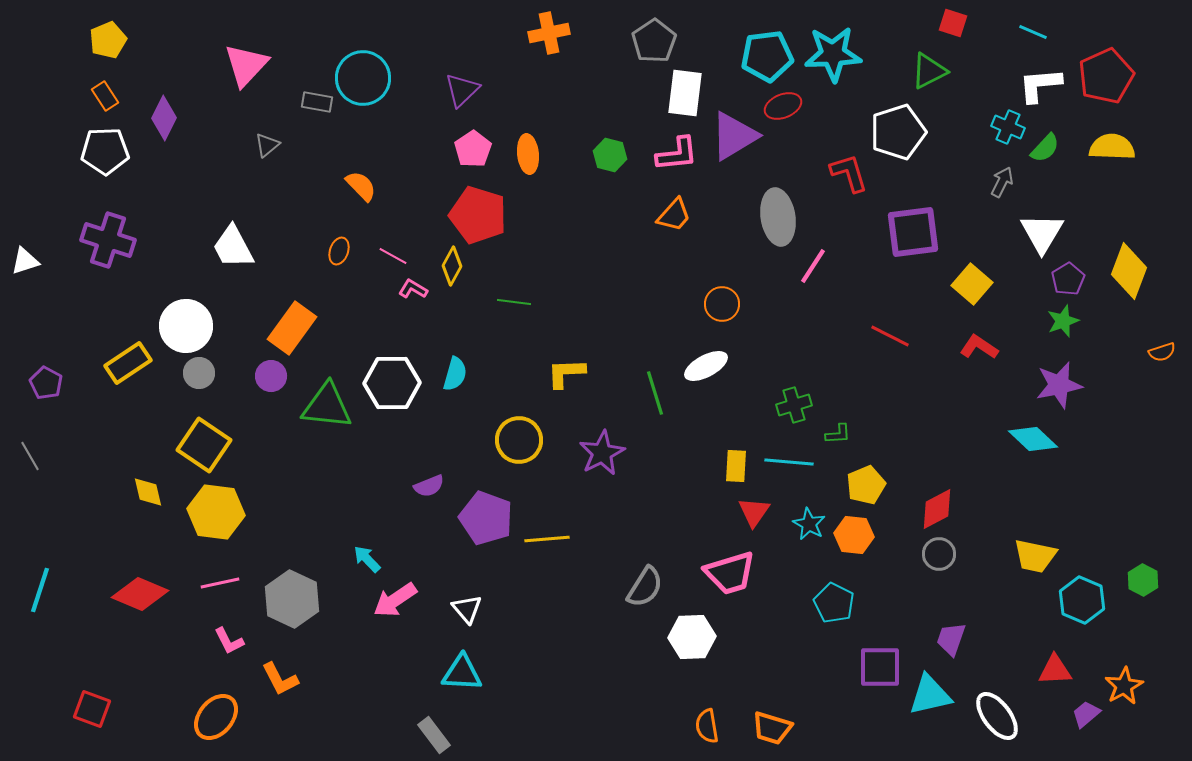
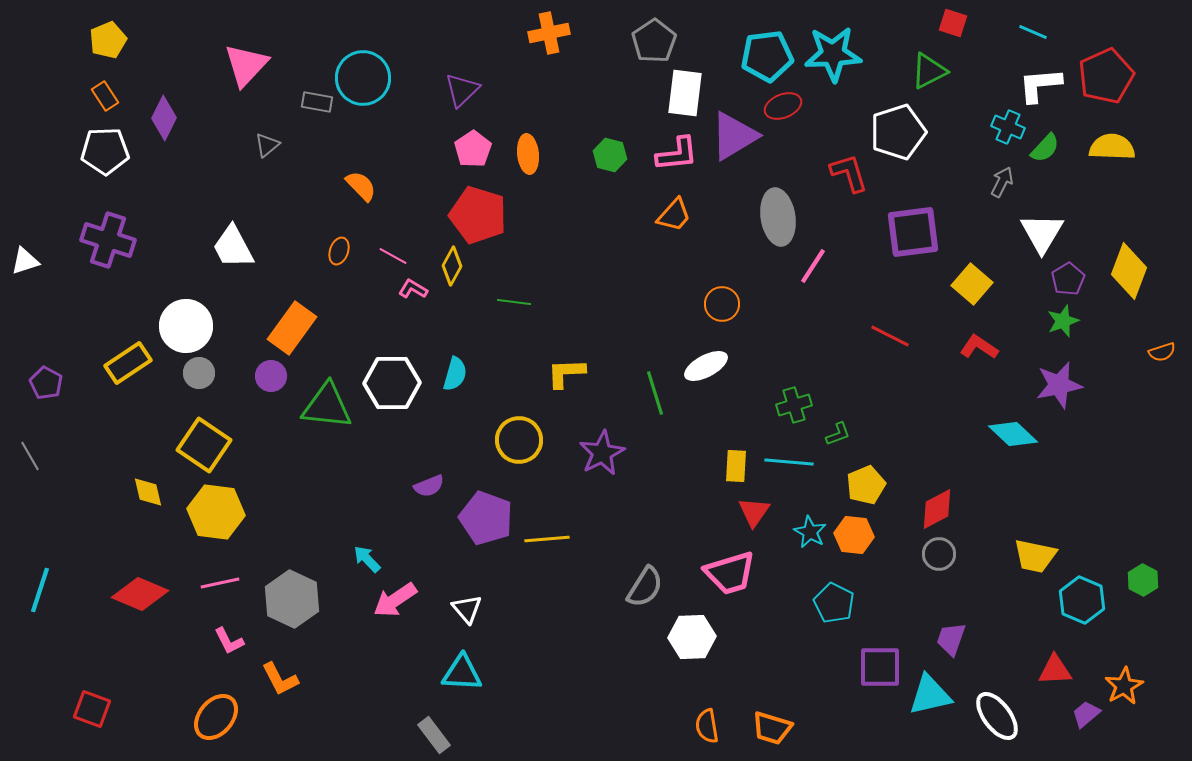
green L-shape at (838, 434): rotated 16 degrees counterclockwise
cyan diamond at (1033, 439): moved 20 px left, 5 px up
cyan star at (809, 524): moved 1 px right, 8 px down
